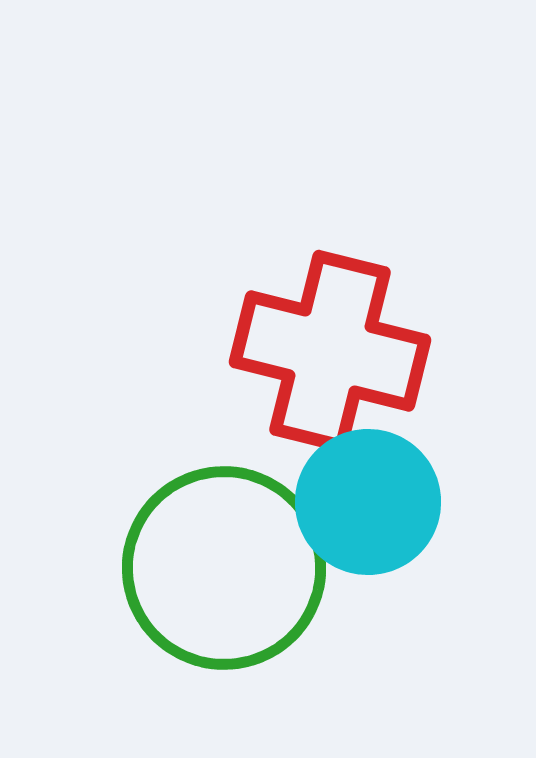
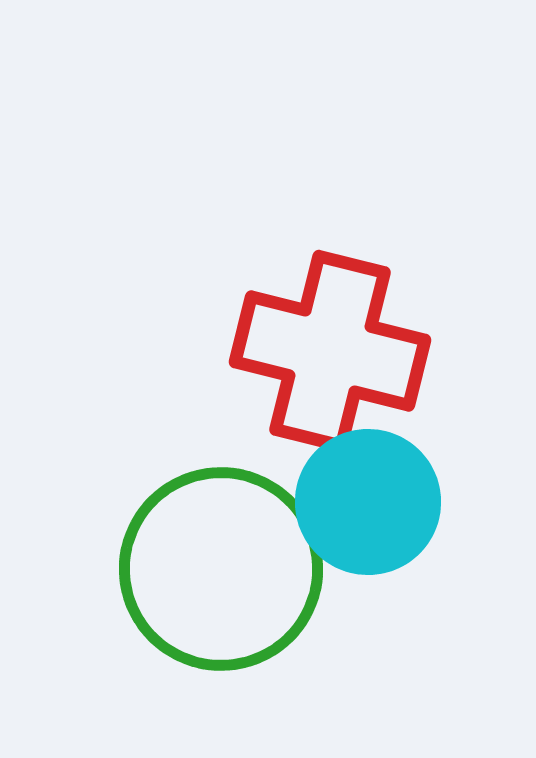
green circle: moved 3 px left, 1 px down
